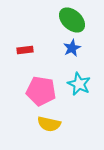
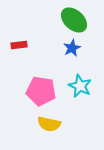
green ellipse: moved 2 px right
red rectangle: moved 6 px left, 5 px up
cyan star: moved 1 px right, 2 px down
